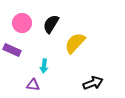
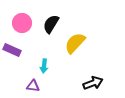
purple triangle: moved 1 px down
